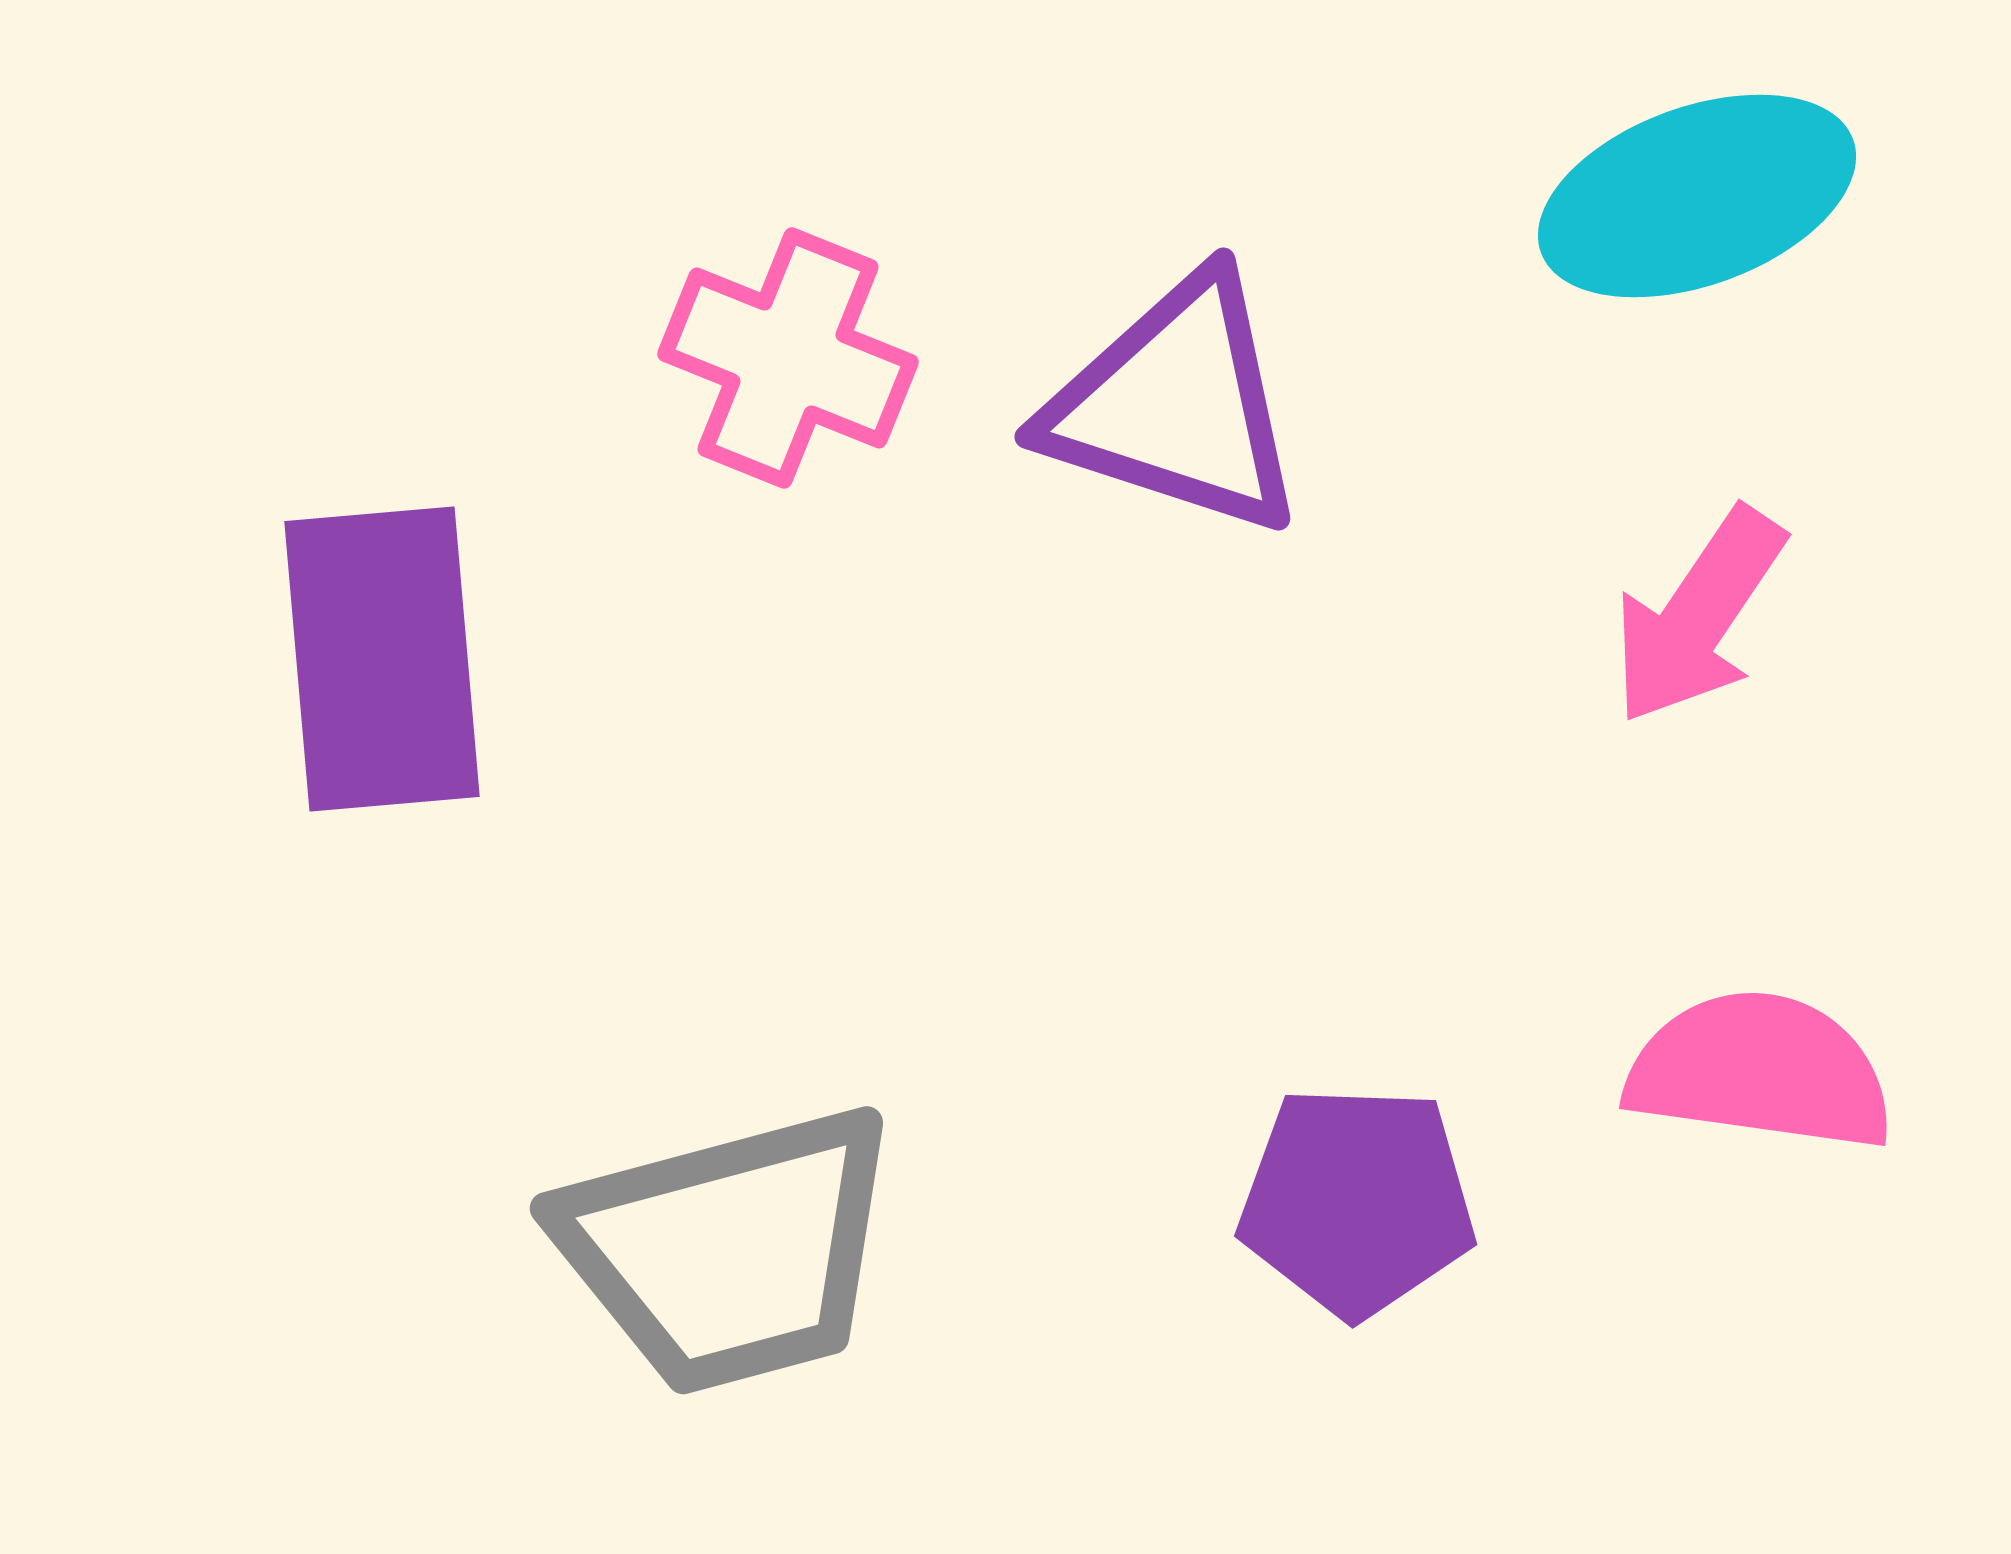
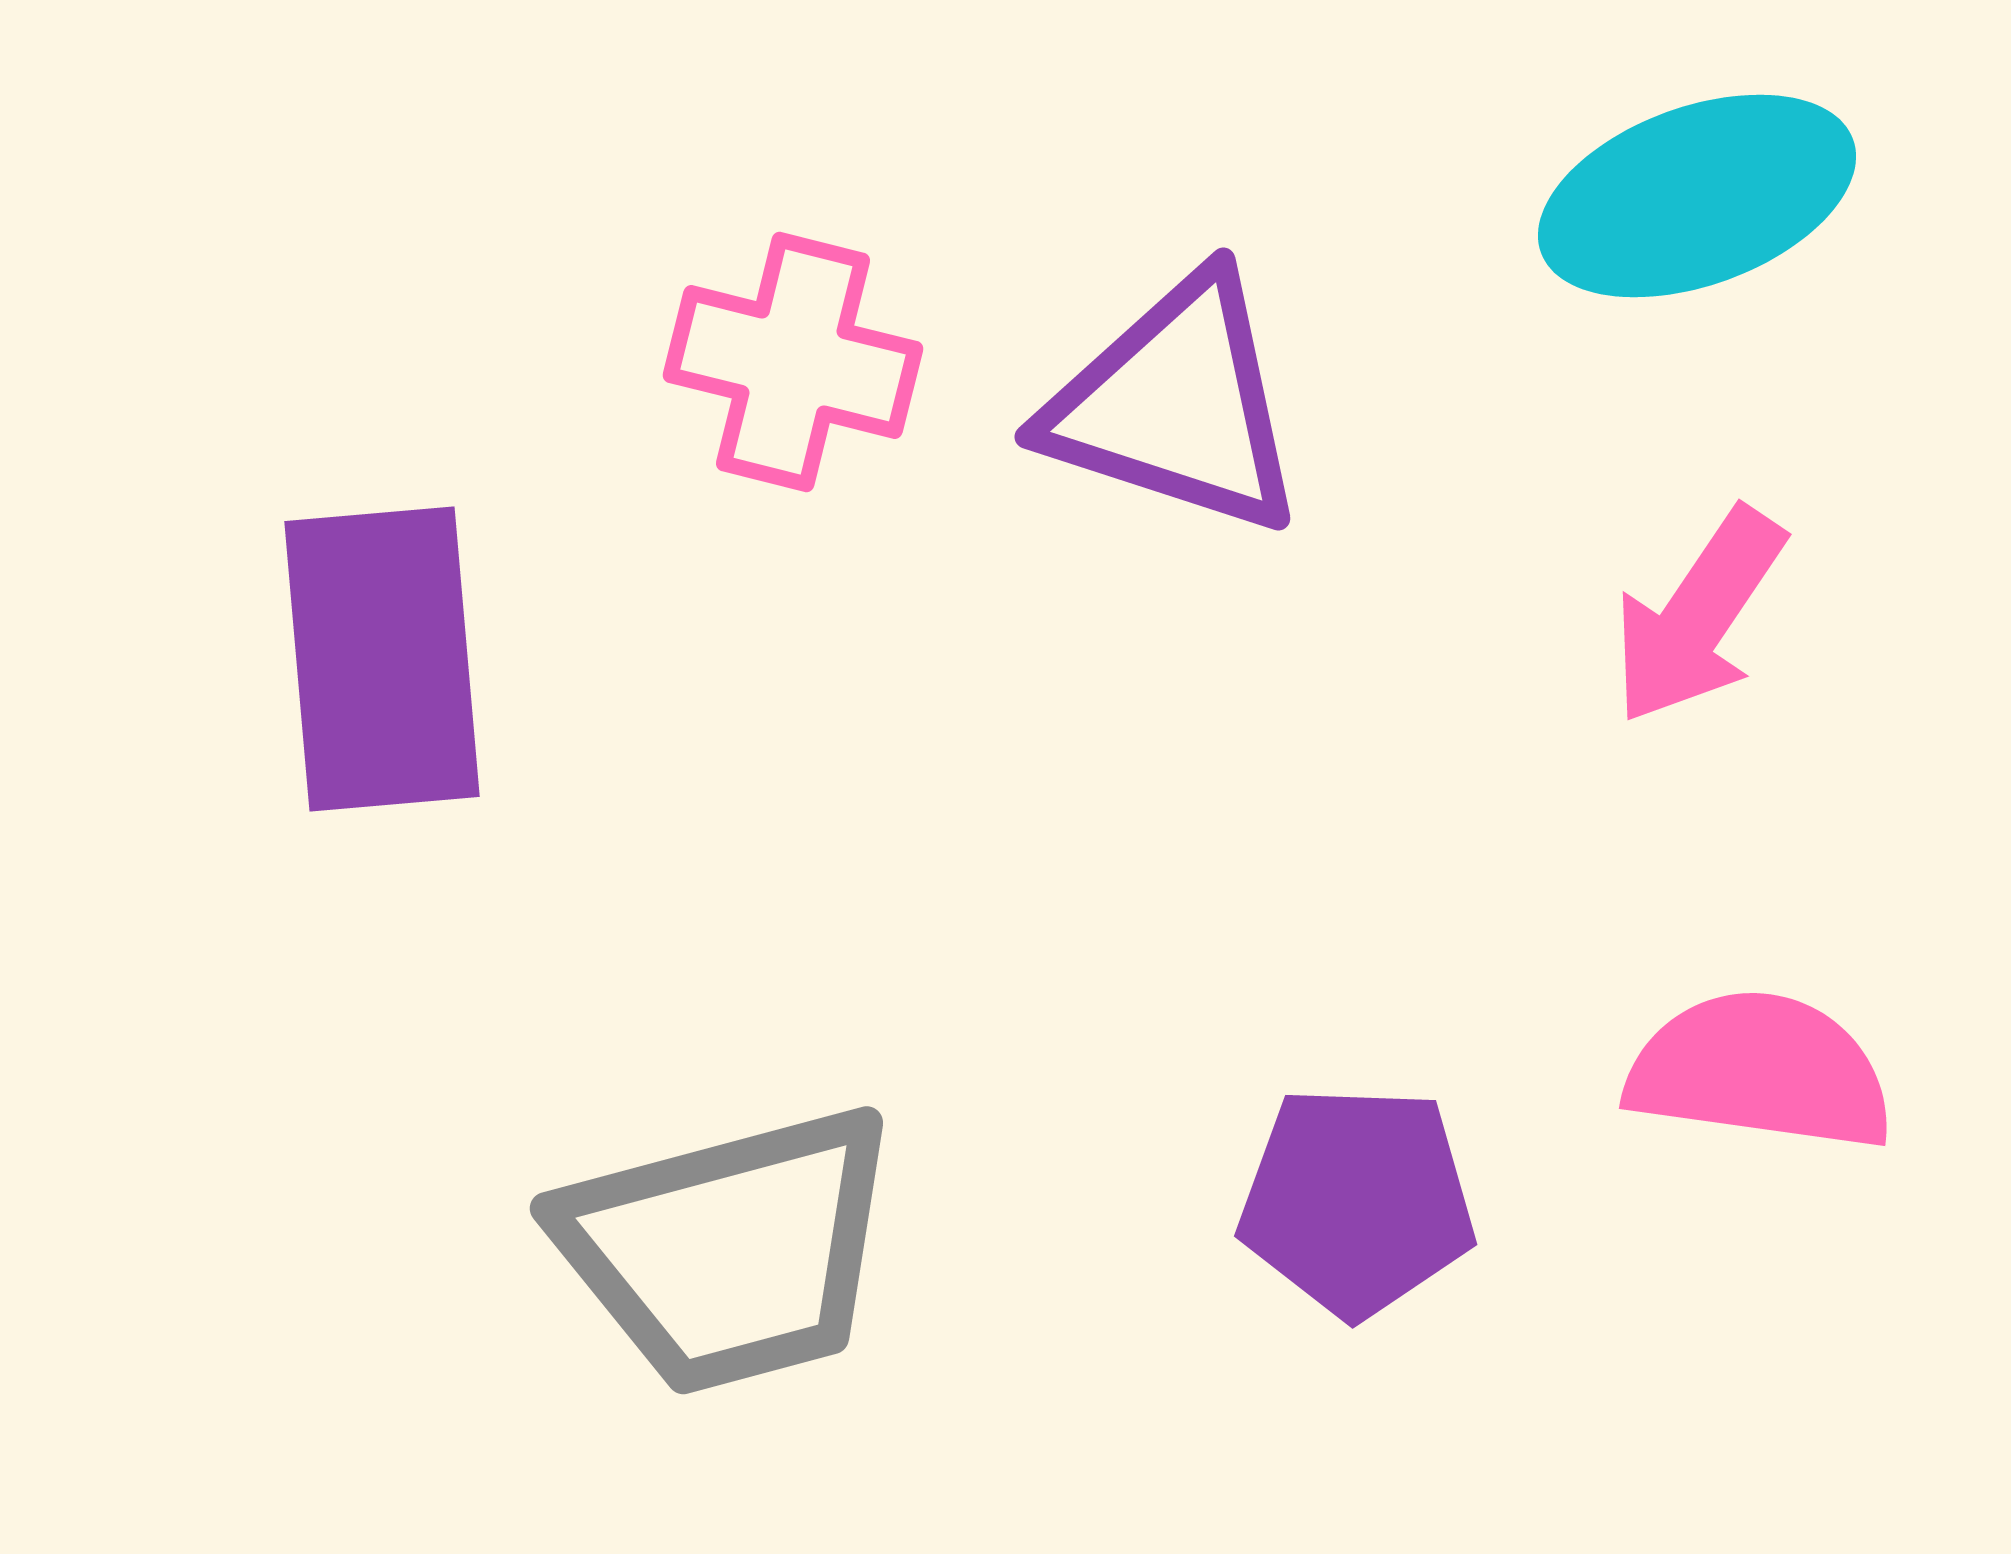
pink cross: moved 5 px right, 4 px down; rotated 8 degrees counterclockwise
